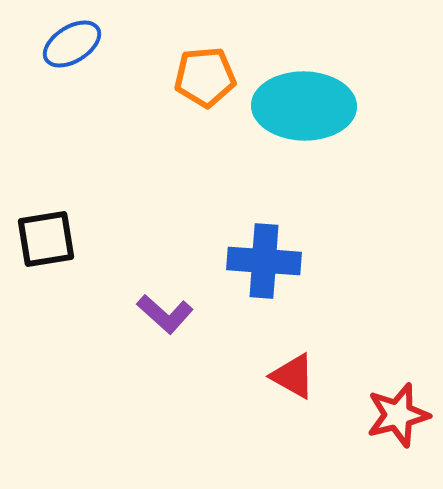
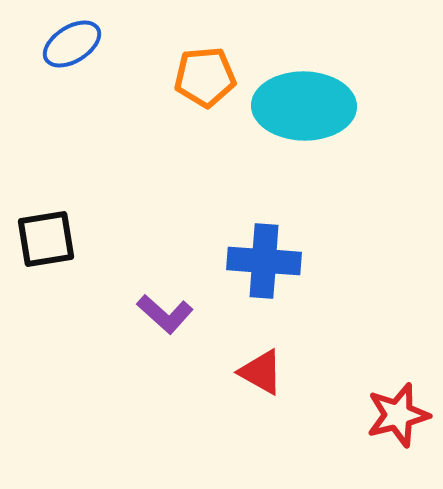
red triangle: moved 32 px left, 4 px up
